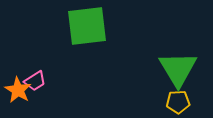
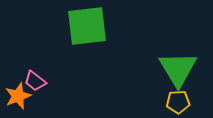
pink trapezoid: rotated 70 degrees clockwise
orange star: moved 6 px down; rotated 20 degrees clockwise
